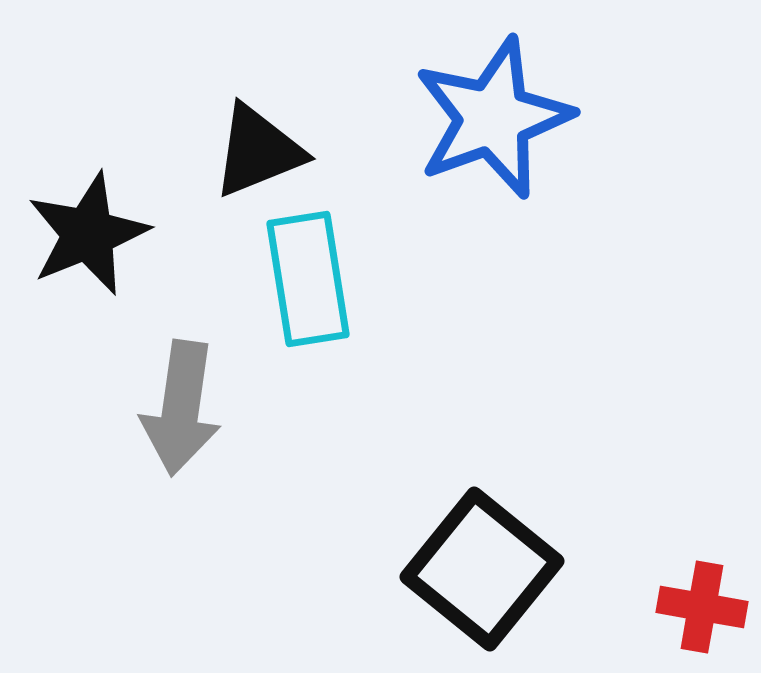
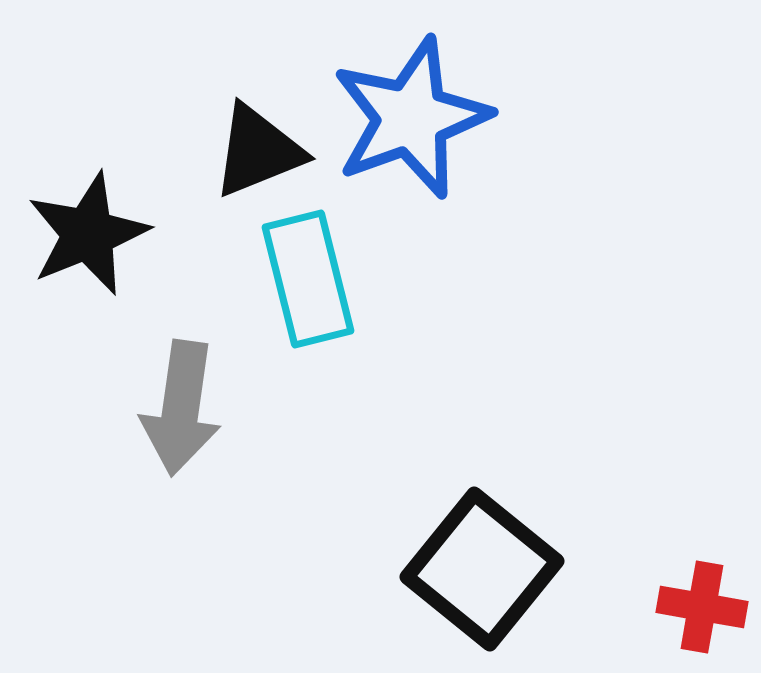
blue star: moved 82 px left
cyan rectangle: rotated 5 degrees counterclockwise
